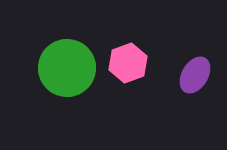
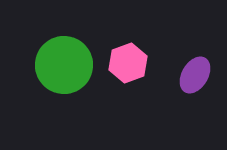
green circle: moved 3 px left, 3 px up
